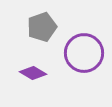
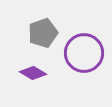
gray pentagon: moved 1 px right, 6 px down
